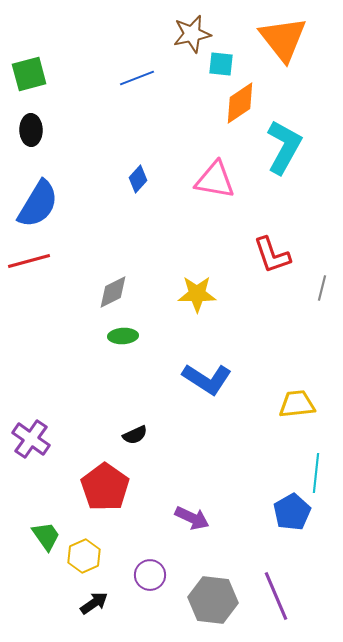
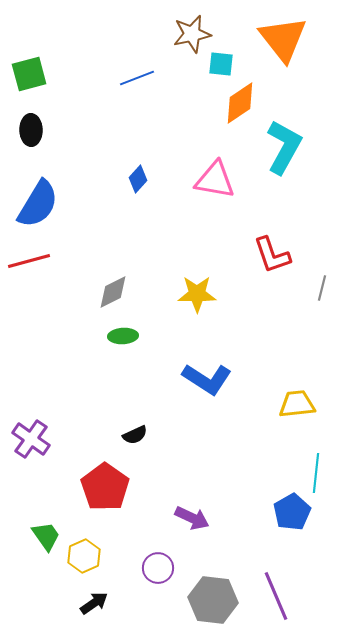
purple circle: moved 8 px right, 7 px up
